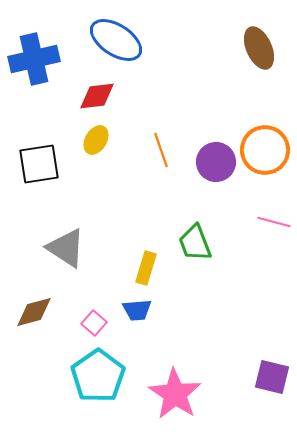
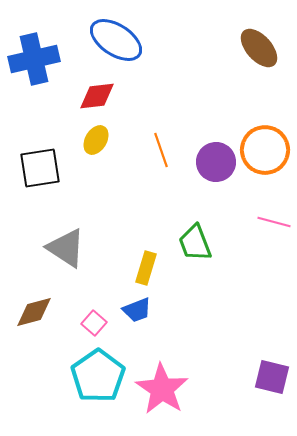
brown ellipse: rotated 18 degrees counterclockwise
black square: moved 1 px right, 4 px down
blue trapezoid: rotated 16 degrees counterclockwise
pink star: moved 13 px left, 5 px up
